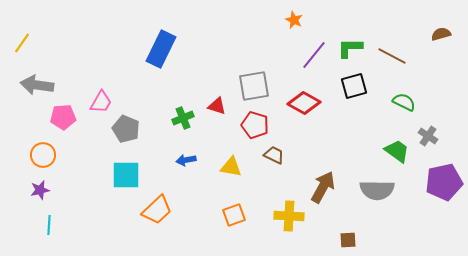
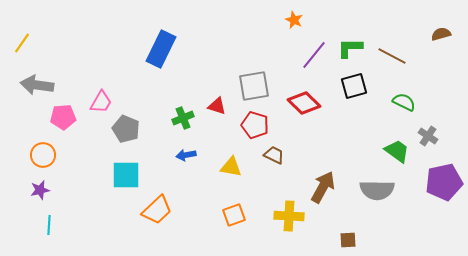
red diamond: rotated 16 degrees clockwise
blue arrow: moved 5 px up
